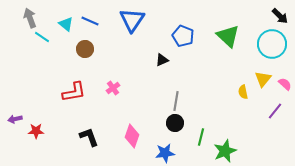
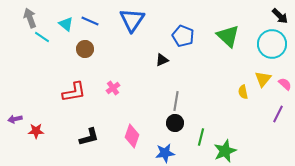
purple line: moved 3 px right, 3 px down; rotated 12 degrees counterclockwise
black L-shape: rotated 95 degrees clockwise
